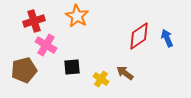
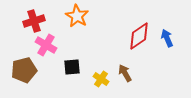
brown arrow: rotated 24 degrees clockwise
